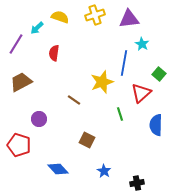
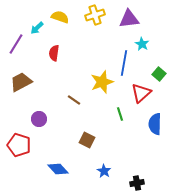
blue semicircle: moved 1 px left, 1 px up
